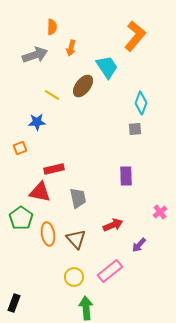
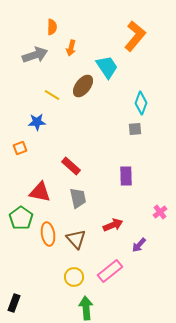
red rectangle: moved 17 px right, 3 px up; rotated 54 degrees clockwise
